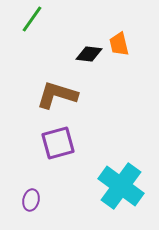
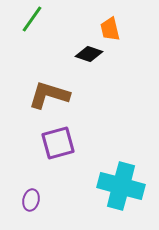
orange trapezoid: moved 9 px left, 15 px up
black diamond: rotated 12 degrees clockwise
brown L-shape: moved 8 px left
cyan cross: rotated 21 degrees counterclockwise
